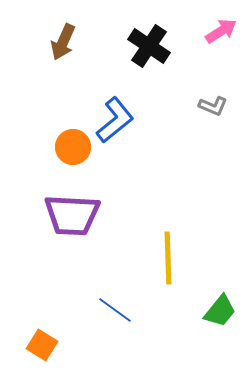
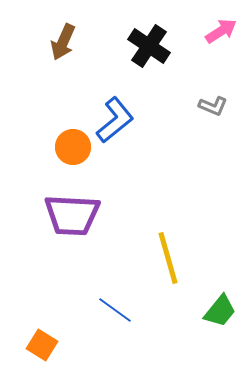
yellow line: rotated 14 degrees counterclockwise
